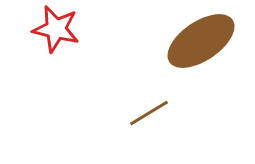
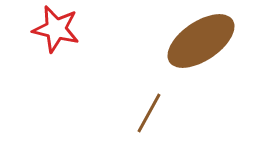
brown line: rotated 30 degrees counterclockwise
